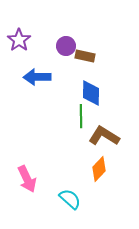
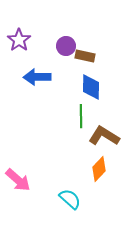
blue diamond: moved 6 px up
pink arrow: moved 9 px left, 1 px down; rotated 24 degrees counterclockwise
